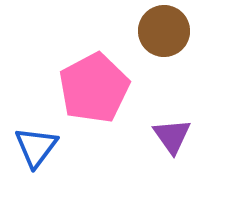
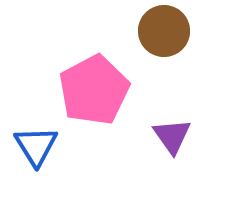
pink pentagon: moved 2 px down
blue triangle: moved 1 px up; rotated 9 degrees counterclockwise
